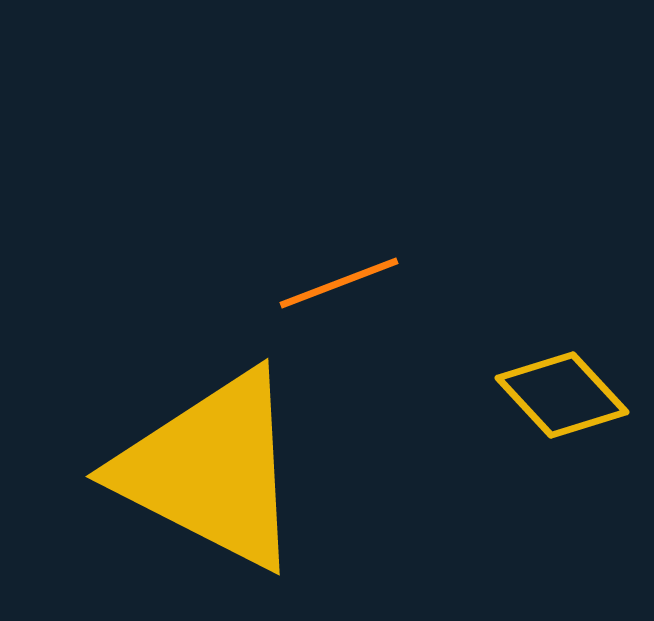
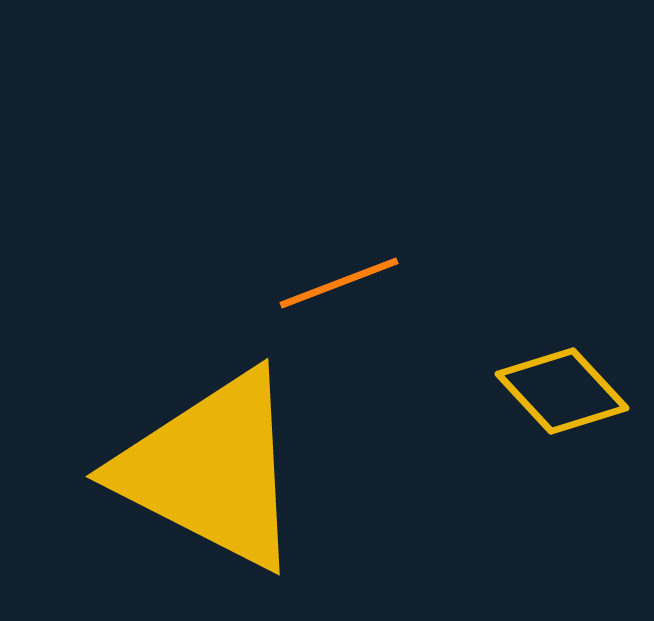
yellow diamond: moved 4 px up
